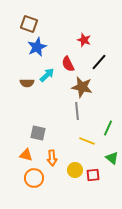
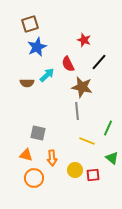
brown square: moved 1 px right; rotated 36 degrees counterclockwise
